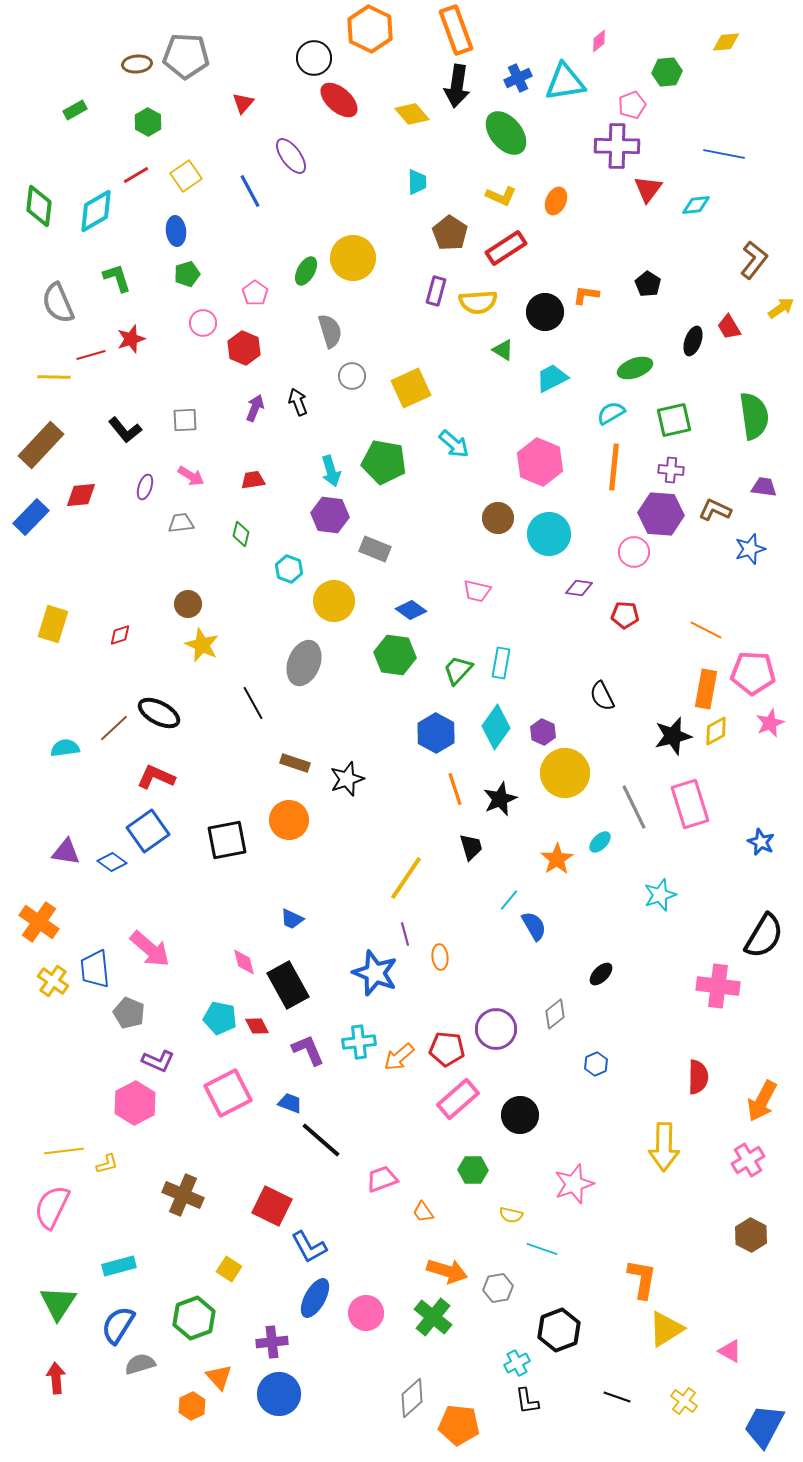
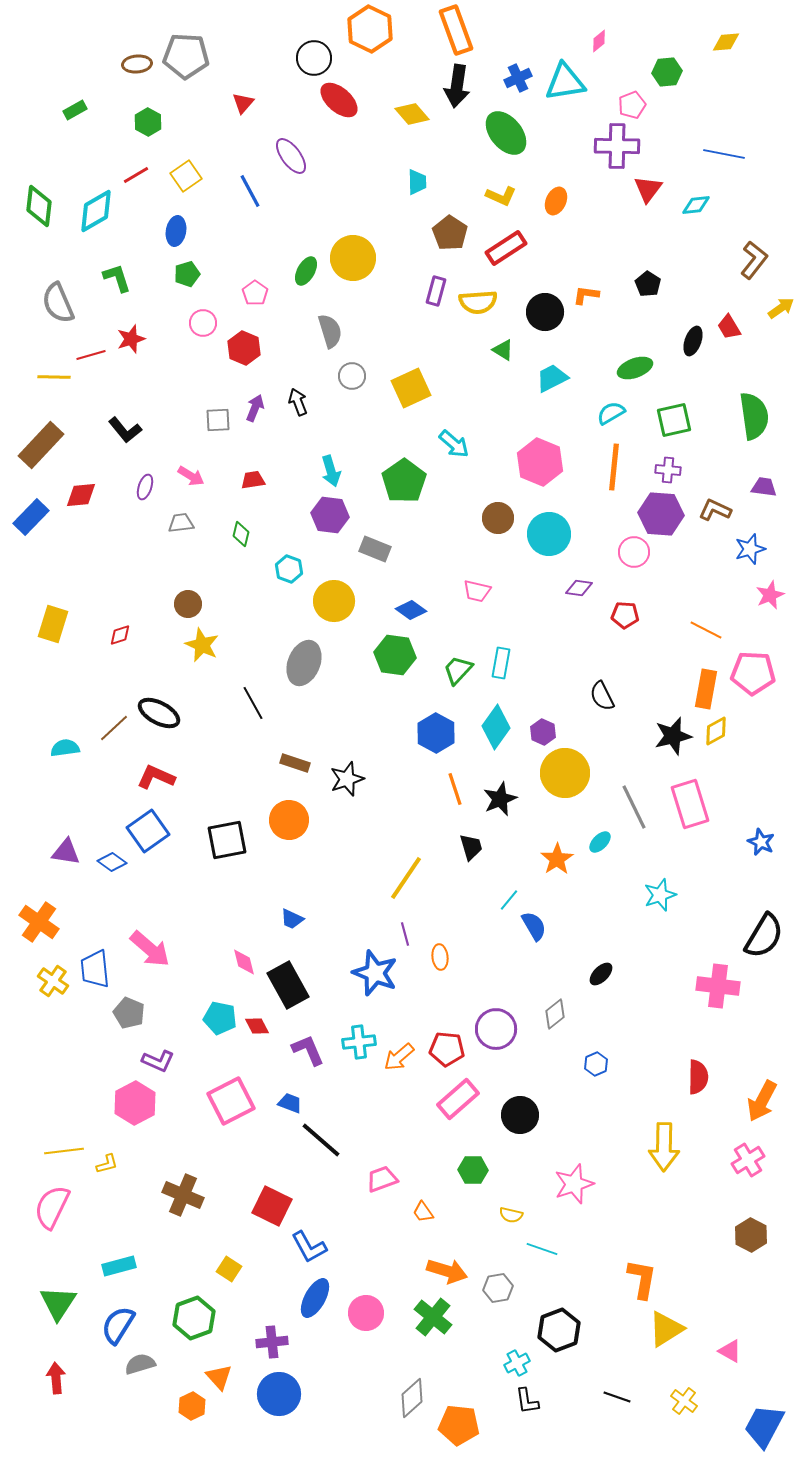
blue ellipse at (176, 231): rotated 16 degrees clockwise
gray square at (185, 420): moved 33 px right
green pentagon at (384, 462): moved 20 px right, 19 px down; rotated 27 degrees clockwise
purple cross at (671, 470): moved 3 px left
pink star at (770, 723): moved 128 px up
pink square at (228, 1093): moved 3 px right, 8 px down
